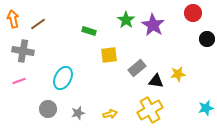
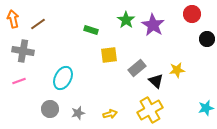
red circle: moved 1 px left, 1 px down
green rectangle: moved 2 px right, 1 px up
yellow star: moved 1 px left, 4 px up
black triangle: rotated 35 degrees clockwise
gray circle: moved 2 px right
